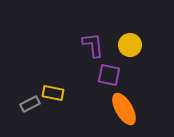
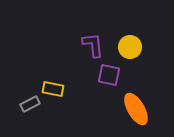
yellow circle: moved 2 px down
yellow rectangle: moved 4 px up
orange ellipse: moved 12 px right
